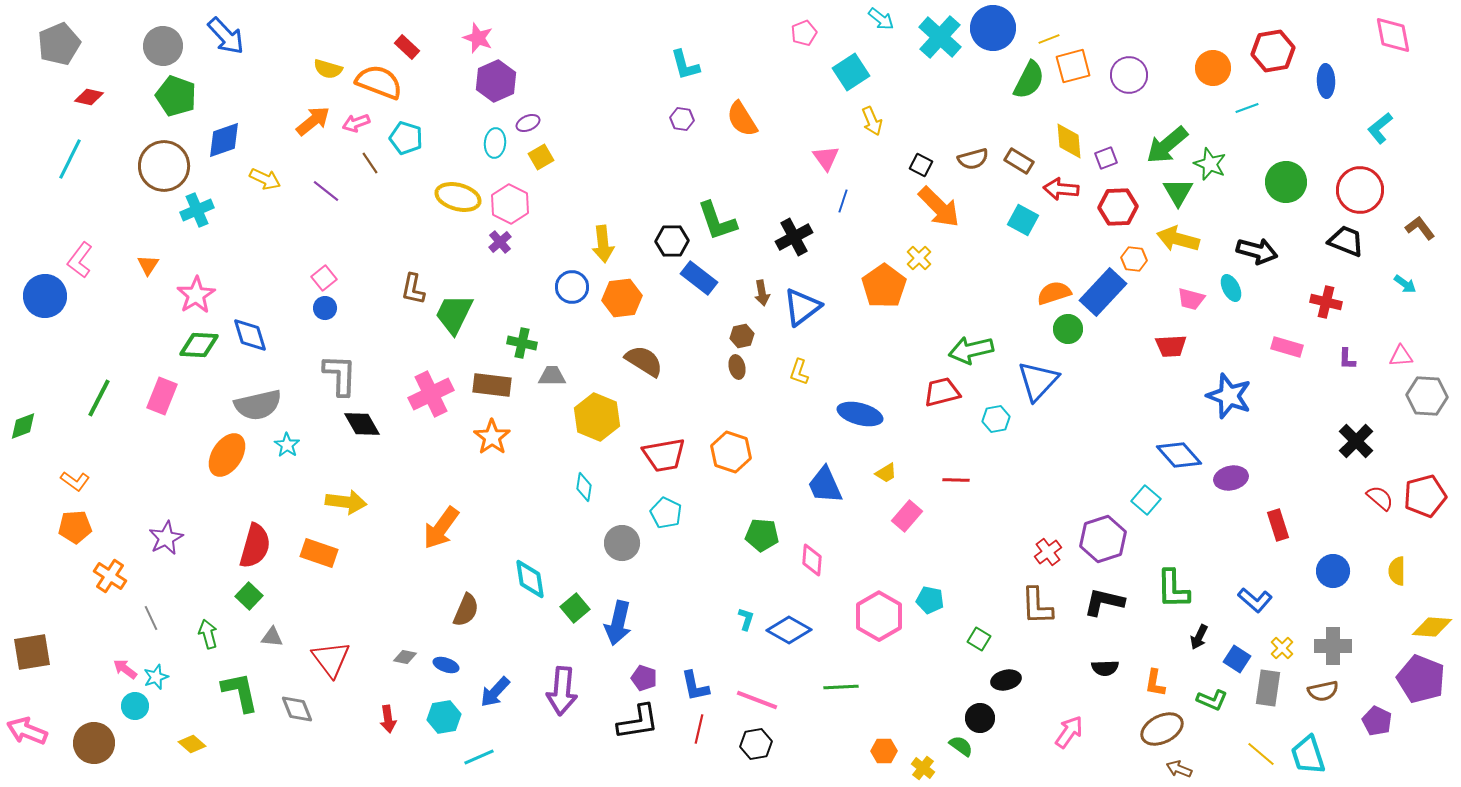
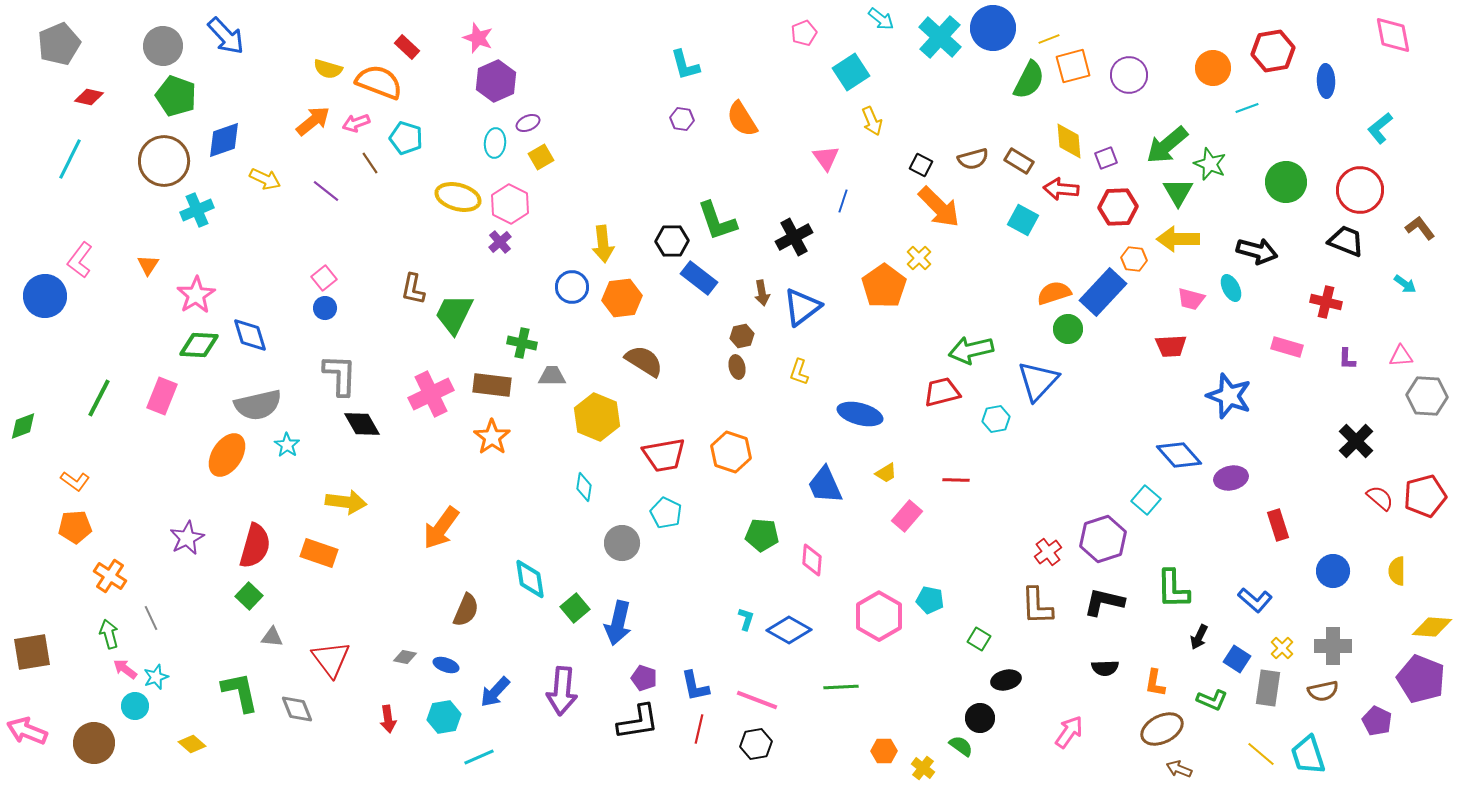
brown circle at (164, 166): moved 5 px up
yellow arrow at (1178, 239): rotated 15 degrees counterclockwise
purple star at (166, 538): moved 21 px right
green arrow at (208, 634): moved 99 px left
